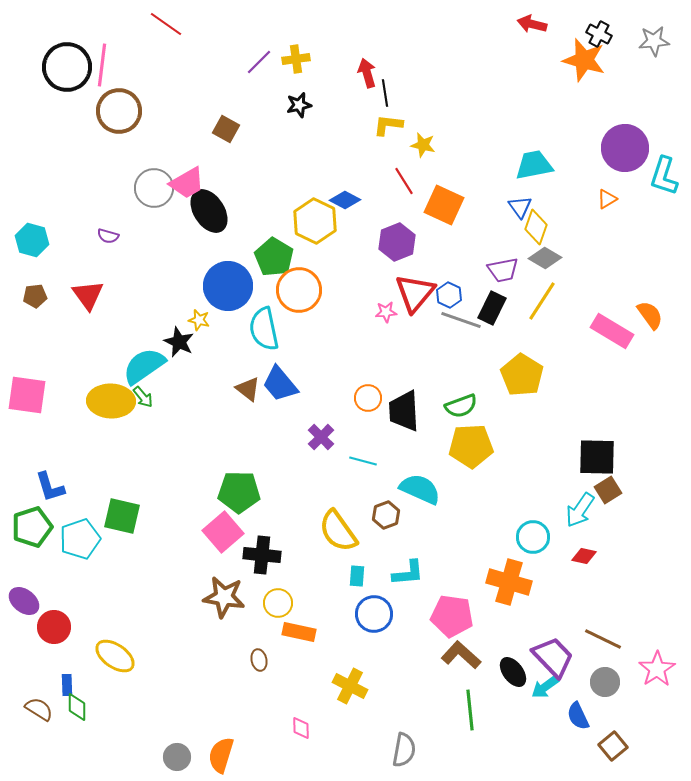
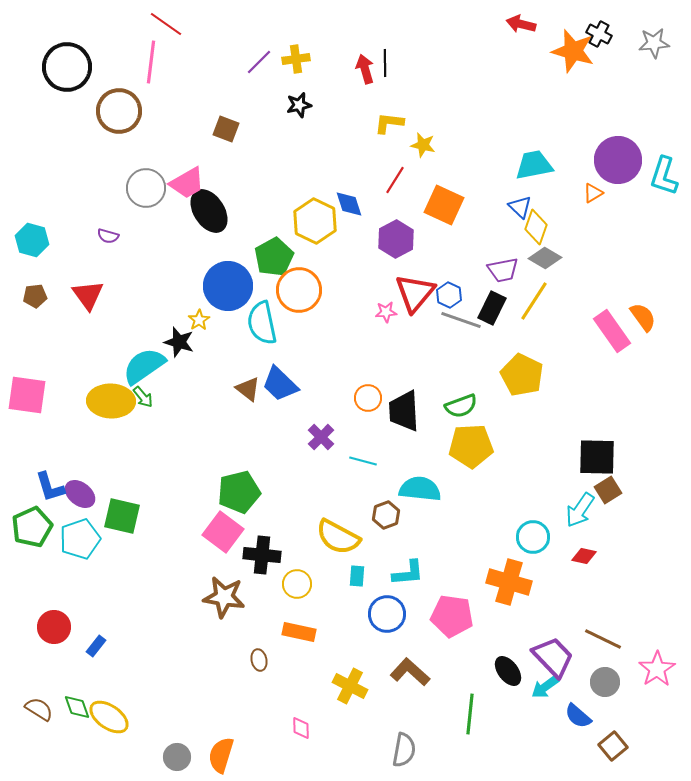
red arrow at (532, 24): moved 11 px left
gray star at (654, 41): moved 2 px down
orange star at (584, 60): moved 11 px left, 9 px up
pink line at (102, 65): moved 49 px right, 3 px up
red arrow at (367, 73): moved 2 px left, 4 px up
black line at (385, 93): moved 30 px up; rotated 8 degrees clockwise
yellow L-shape at (388, 125): moved 1 px right, 2 px up
brown square at (226, 129): rotated 8 degrees counterclockwise
purple circle at (625, 148): moved 7 px left, 12 px down
red line at (404, 181): moved 9 px left, 1 px up; rotated 64 degrees clockwise
gray circle at (154, 188): moved 8 px left
orange triangle at (607, 199): moved 14 px left, 6 px up
blue diamond at (345, 200): moved 4 px right, 4 px down; rotated 44 degrees clockwise
blue triangle at (520, 207): rotated 10 degrees counterclockwise
purple hexagon at (397, 242): moved 1 px left, 3 px up; rotated 6 degrees counterclockwise
green pentagon at (274, 257): rotated 12 degrees clockwise
yellow line at (542, 301): moved 8 px left
orange semicircle at (650, 315): moved 7 px left, 2 px down
yellow star at (199, 320): rotated 25 degrees clockwise
cyan semicircle at (264, 329): moved 2 px left, 6 px up
pink rectangle at (612, 331): rotated 24 degrees clockwise
black star at (179, 342): rotated 8 degrees counterclockwise
yellow pentagon at (522, 375): rotated 6 degrees counterclockwise
blue trapezoid at (280, 384): rotated 6 degrees counterclockwise
cyan semicircle at (420, 489): rotated 18 degrees counterclockwise
green pentagon at (239, 492): rotated 15 degrees counterclockwise
green pentagon at (32, 527): rotated 6 degrees counterclockwise
yellow semicircle at (338, 531): moved 6 px down; rotated 27 degrees counterclockwise
pink square at (223, 532): rotated 12 degrees counterclockwise
purple ellipse at (24, 601): moved 56 px right, 107 px up
yellow circle at (278, 603): moved 19 px right, 19 px up
blue circle at (374, 614): moved 13 px right
brown L-shape at (461, 655): moved 51 px left, 17 px down
yellow ellipse at (115, 656): moved 6 px left, 61 px down
black ellipse at (513, 672): moved 5 px left, 1 px up
blue rectangle at (67, 685): moved 29 px right, 39 px up; rotated 40 degrees clockwise
green diamond at (77, 707): rotated 20 degrees counterclockwise
green line at (470, 710): moved 4 px down; rotated 12 degrees clockwise
blue semicircle at (578, 716): rotated 24 degrees counterclockwise
